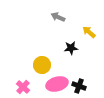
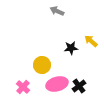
gray arrow: moved 1 px left, 6 px up
yellow arrow: moved 2 px right, 9 px down
black cross: rotated 32 degrees clockwise
